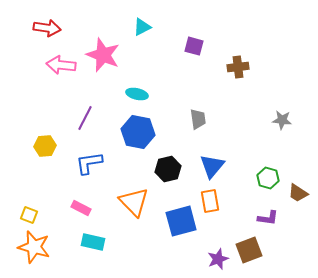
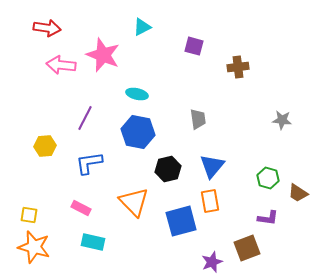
yellow square: rotated 12 degrees counterclockwise
brown square: moved 2 px left, 2 px up
purple star: moved 6 px left, 3 px down
